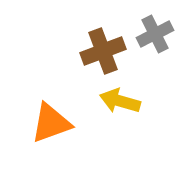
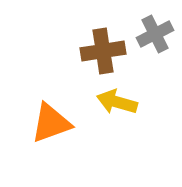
brown cross: rotated 12 degrees clockwise
yellow arrow: moved 3 px left, 1 px down
